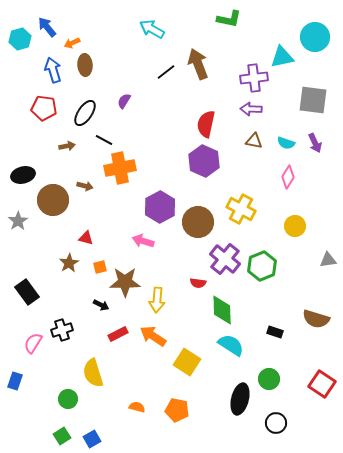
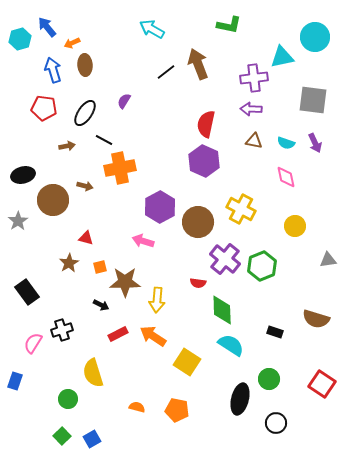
green L-shape at (229, 19): moved 6 px down
pink diamond at (288, 177): moved 2 px left; rotated 45 degrees counterclockwise
green square at (62, 436): rotated 12 degrees counterclockwise
